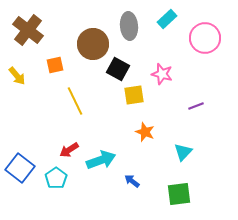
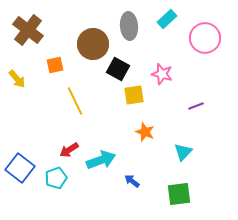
yellow arrow: moved 3 px down
cyan pentagon: rotated 15 degrees clockwise
